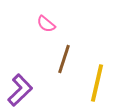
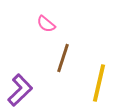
brown line: moved 1 px left, 1 px up
yellow line: moved 2 px right
